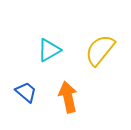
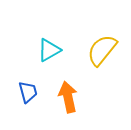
yellow semicircle: moved 2 px right
blue trapezoid: moved 2 px right; rotated 35 degrees clockwise
